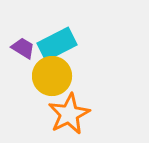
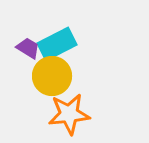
purple trapezoid: moved 5 px right
orange star: rotated 21 degrees clockwise
